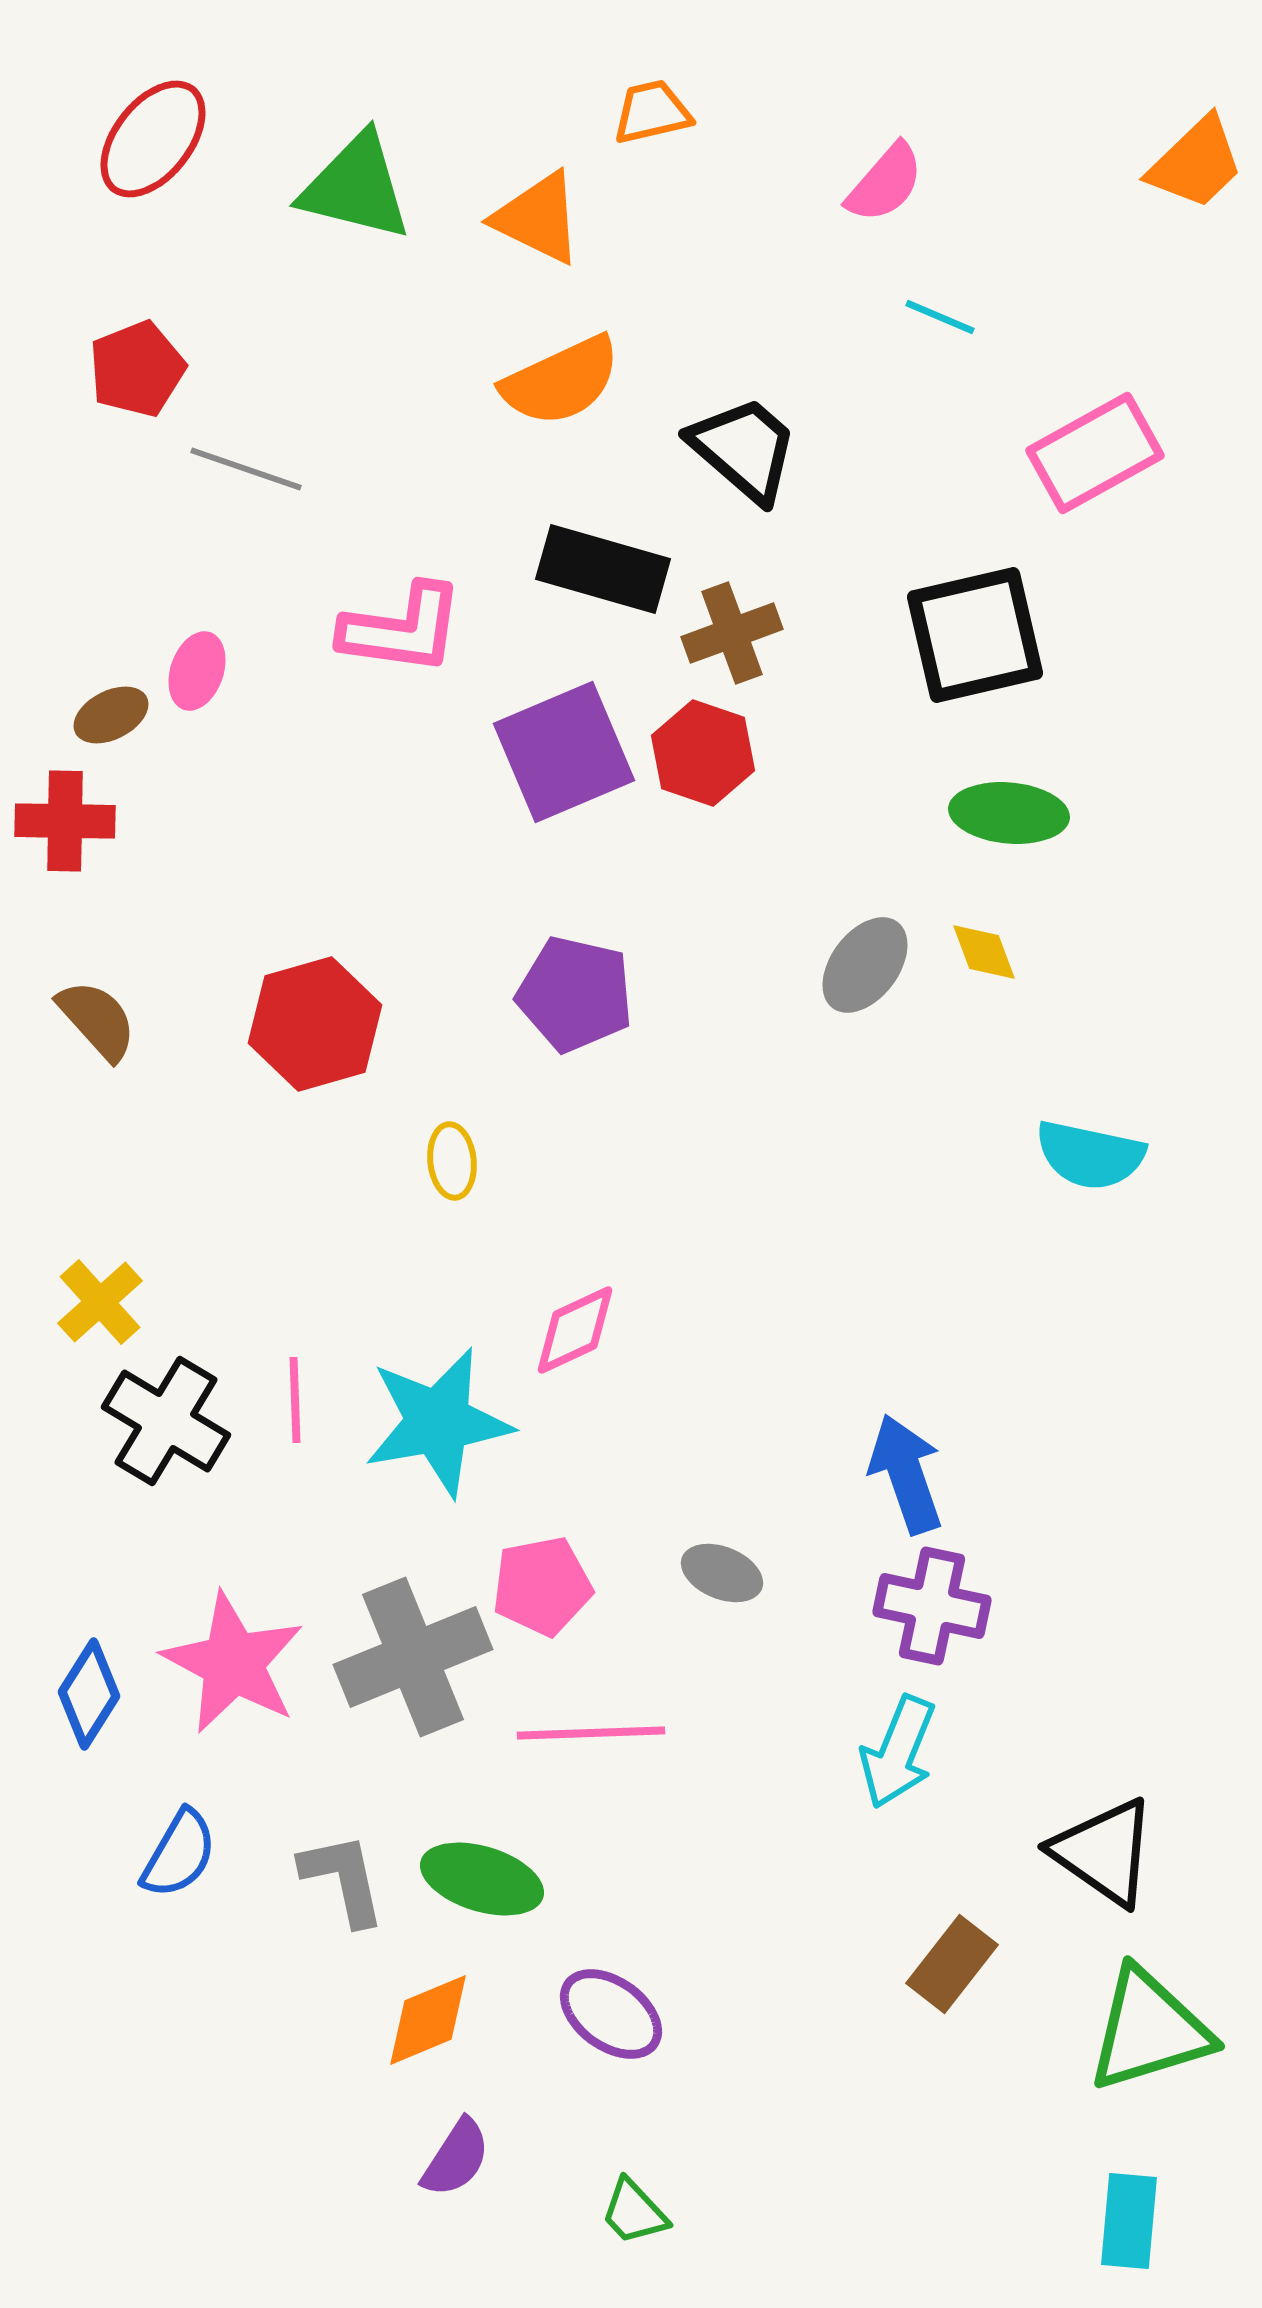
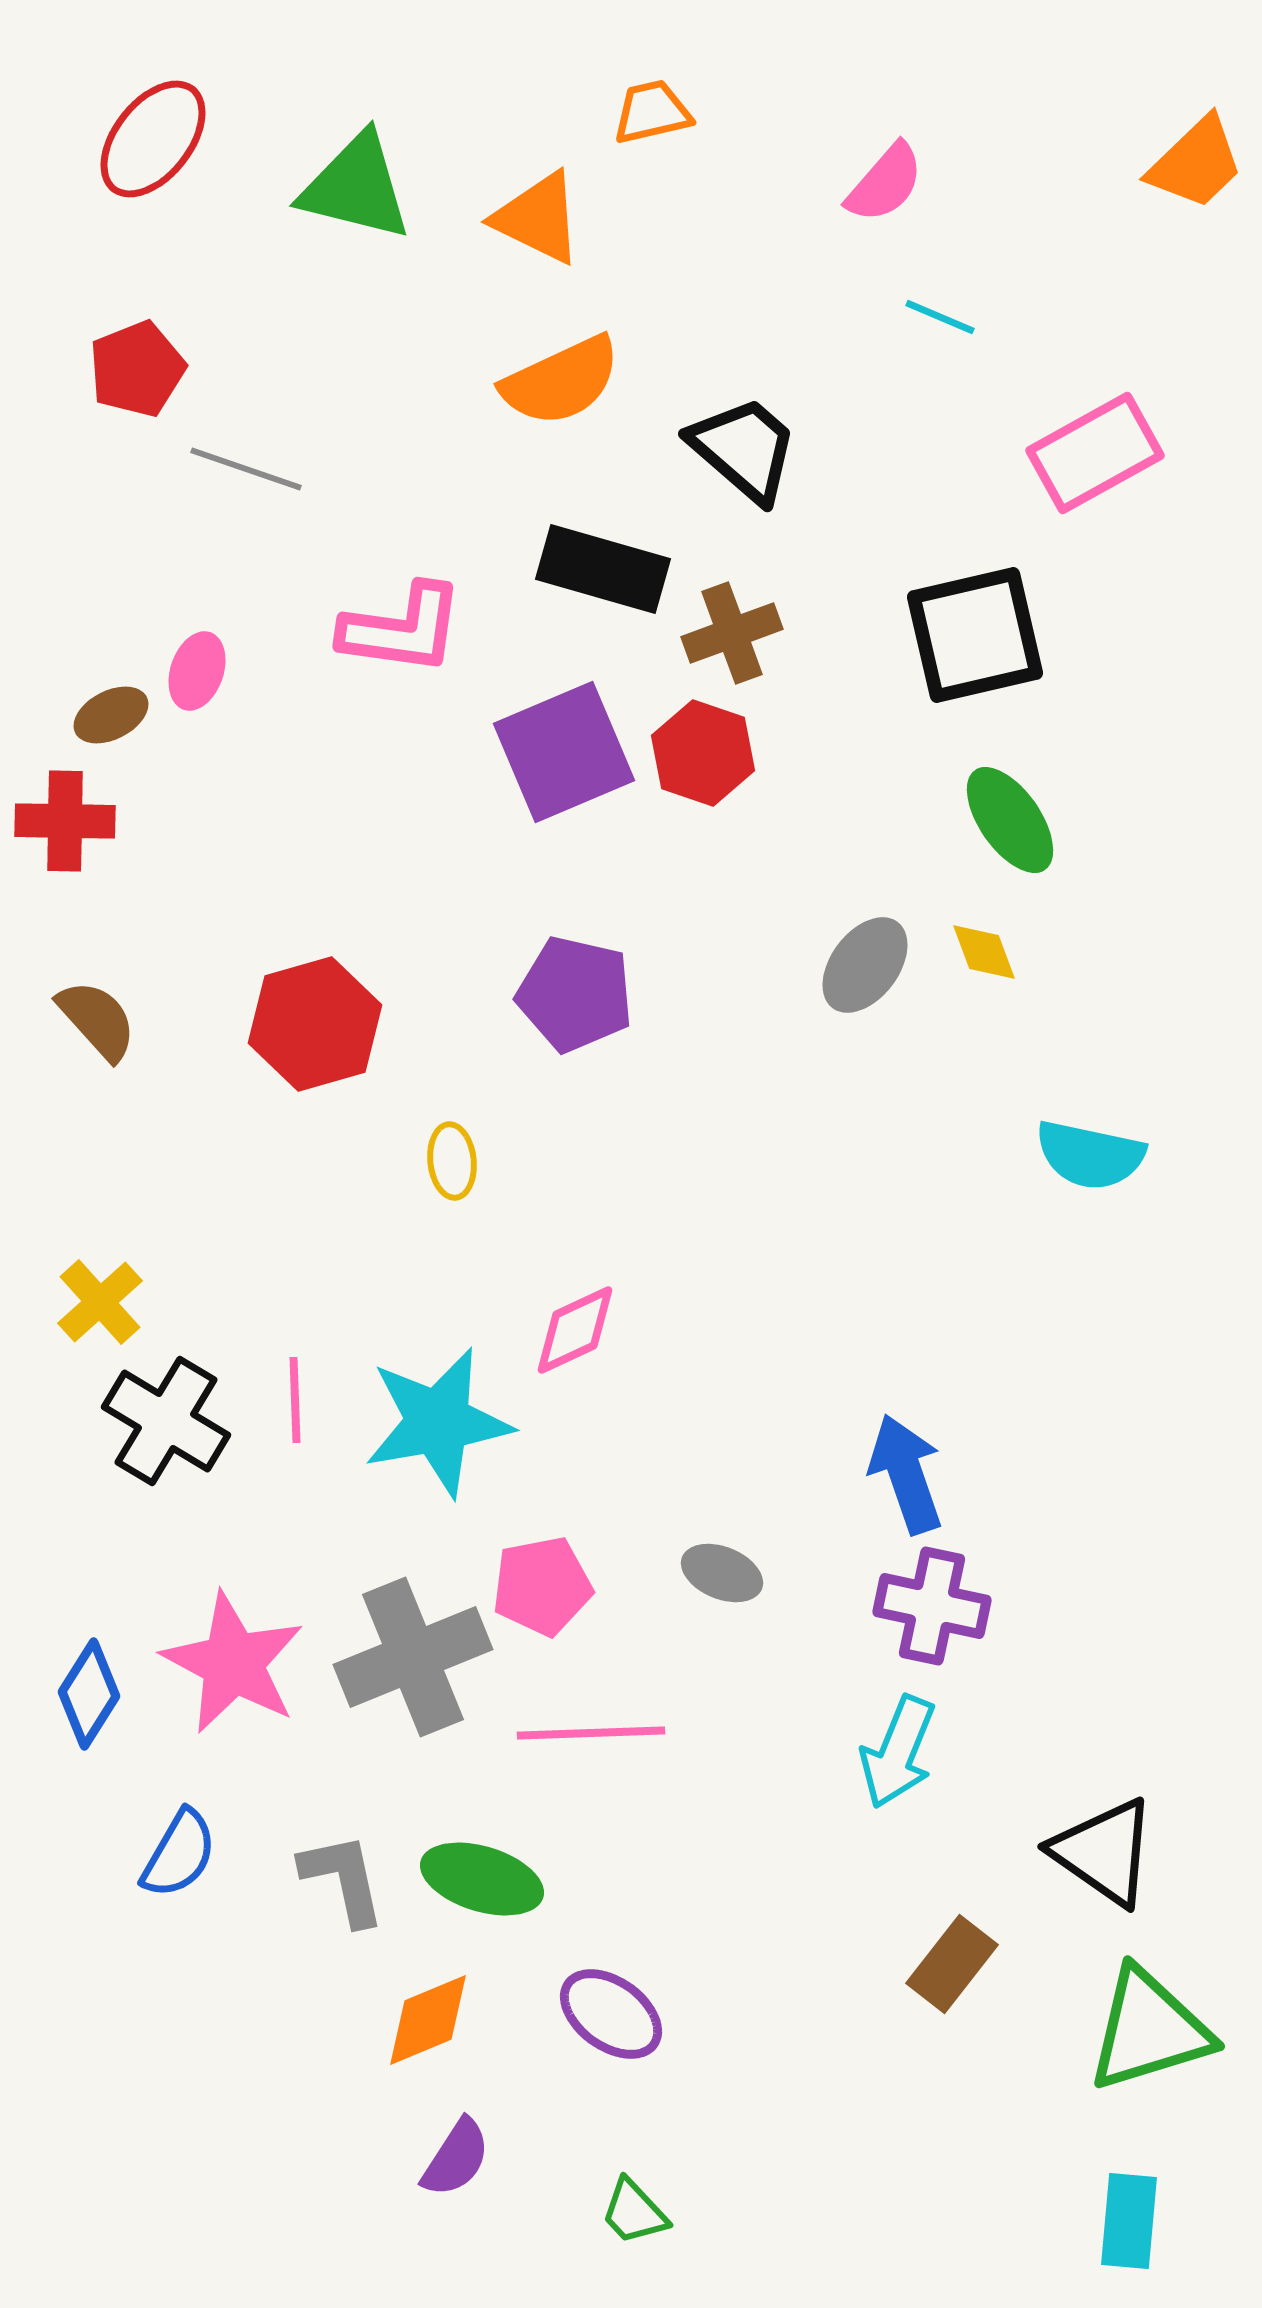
green ellipse at (1009, 813): moved 1 px right, 7 px down; rotated 50 degrees clockwise
